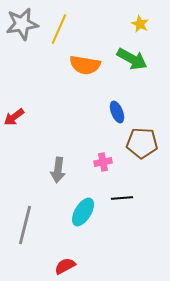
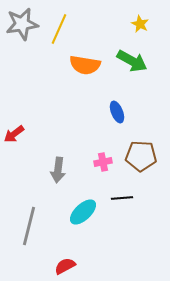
green arrow: moved 2 px down
red arrow: moved 17 px down
brown pentagon: moved 1 px left, 13 px down
cyan ellipse: rotated 16 degrees clockwise
gray line: moved 4 px right, 1 px down
